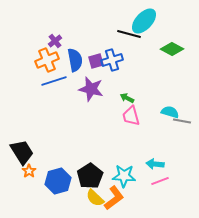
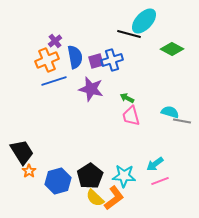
blue semicircle: moved 3 px up
cyan arrow: rotated 42 degrees counterclockwise
